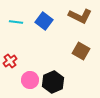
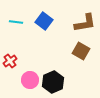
brown L-shape: moved 5 px right, 7 px down; rotated 35 degrees counterclockwise
